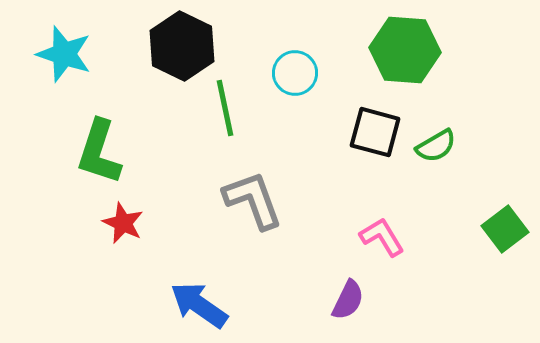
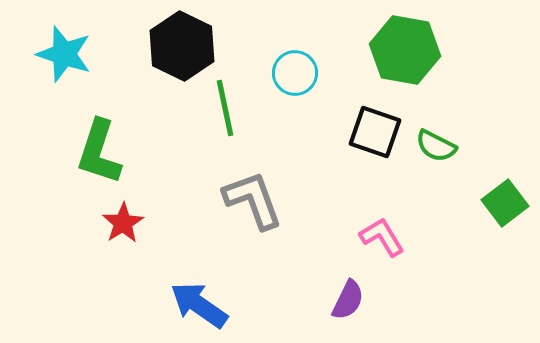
green hexagon: rotated 6 degrees clockwise
black square: rotated 4 degrees clockwise
green semicircle: rotated 57 degrees clockwise
red star: rotated 15 degrees clockwise
green square: moved 26 px up
